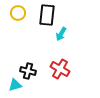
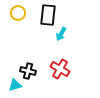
black rectangle: moved 1 px right
